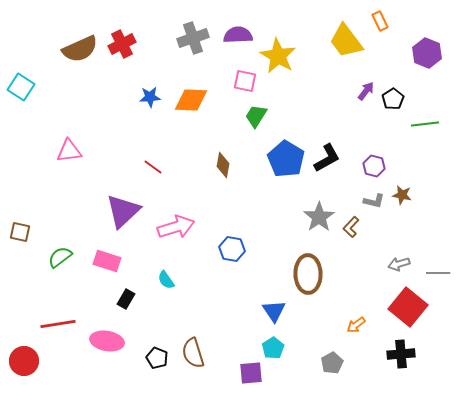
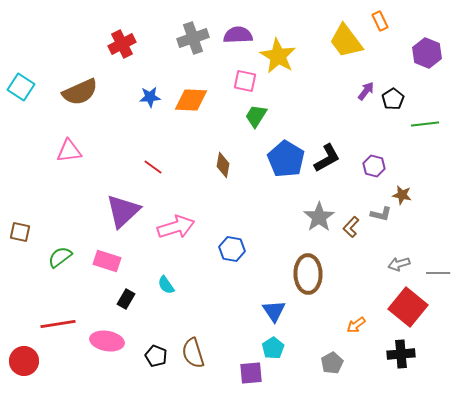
brown semicircle at (80, 49): moved 43 px down
gray L-shape at (374, 201): moved 7 px right, 13 px down
cyan semicircle at (166, 280): moved 5 px down
black pentagon at (157, 358): moved 1 px left, 2 px up
